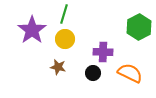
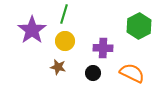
green hexagon: moved 1 px up
yellow circle: moved 2 px down
purple cross: moved 4 px up
orange semicircle: moved 2 px right
